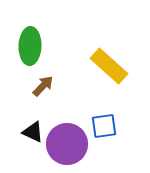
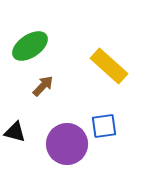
green ellipse: rotated 54 degrees clockwise
black triangle: moved 18 px left; rotated 10 degrees counterclockwise
